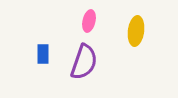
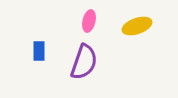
yellow ellipse: moved 1 px right, 5 px up; rotated 64 degrees clockwise
blue rectangle: moved 4 px left, 3 px up
